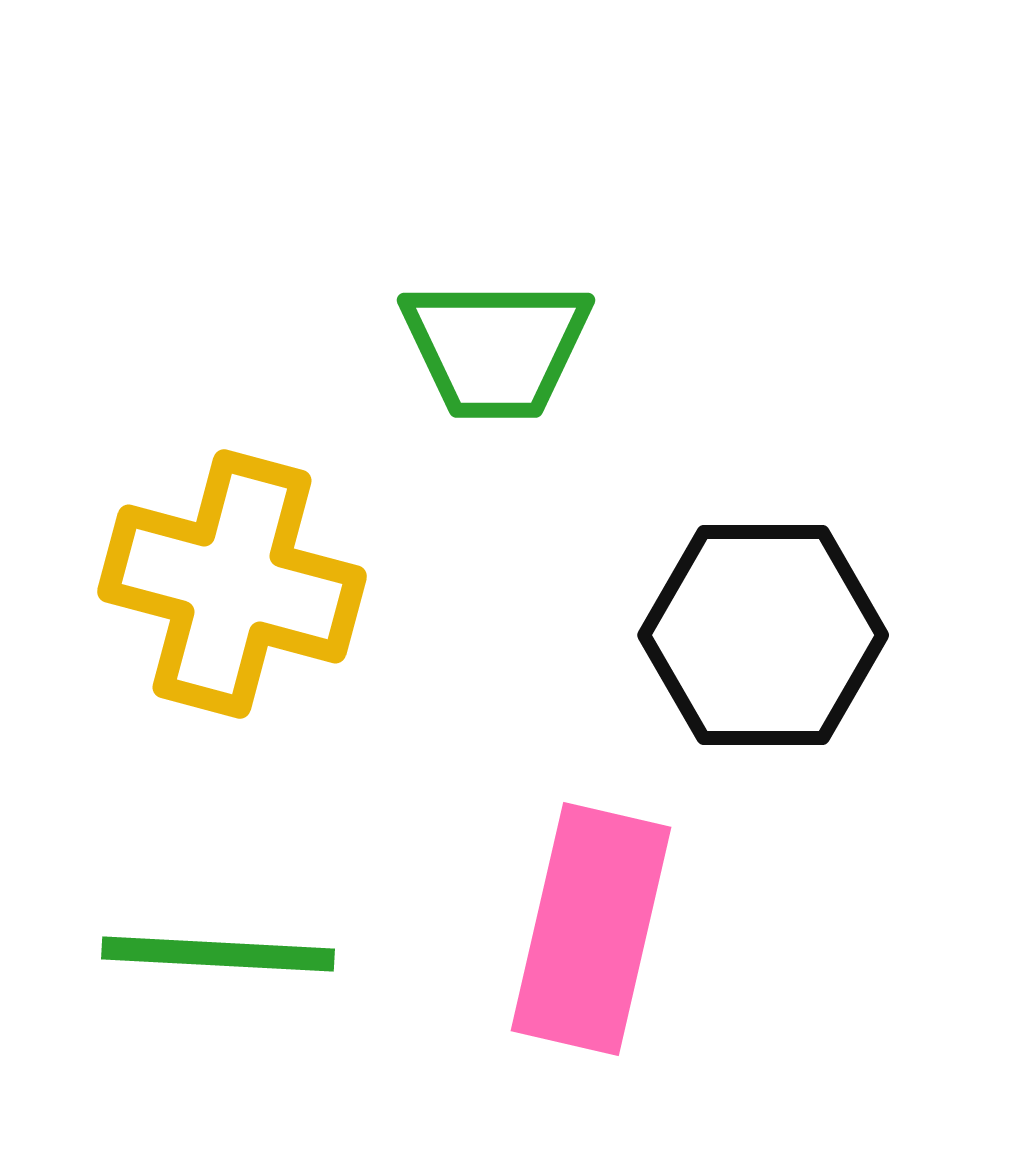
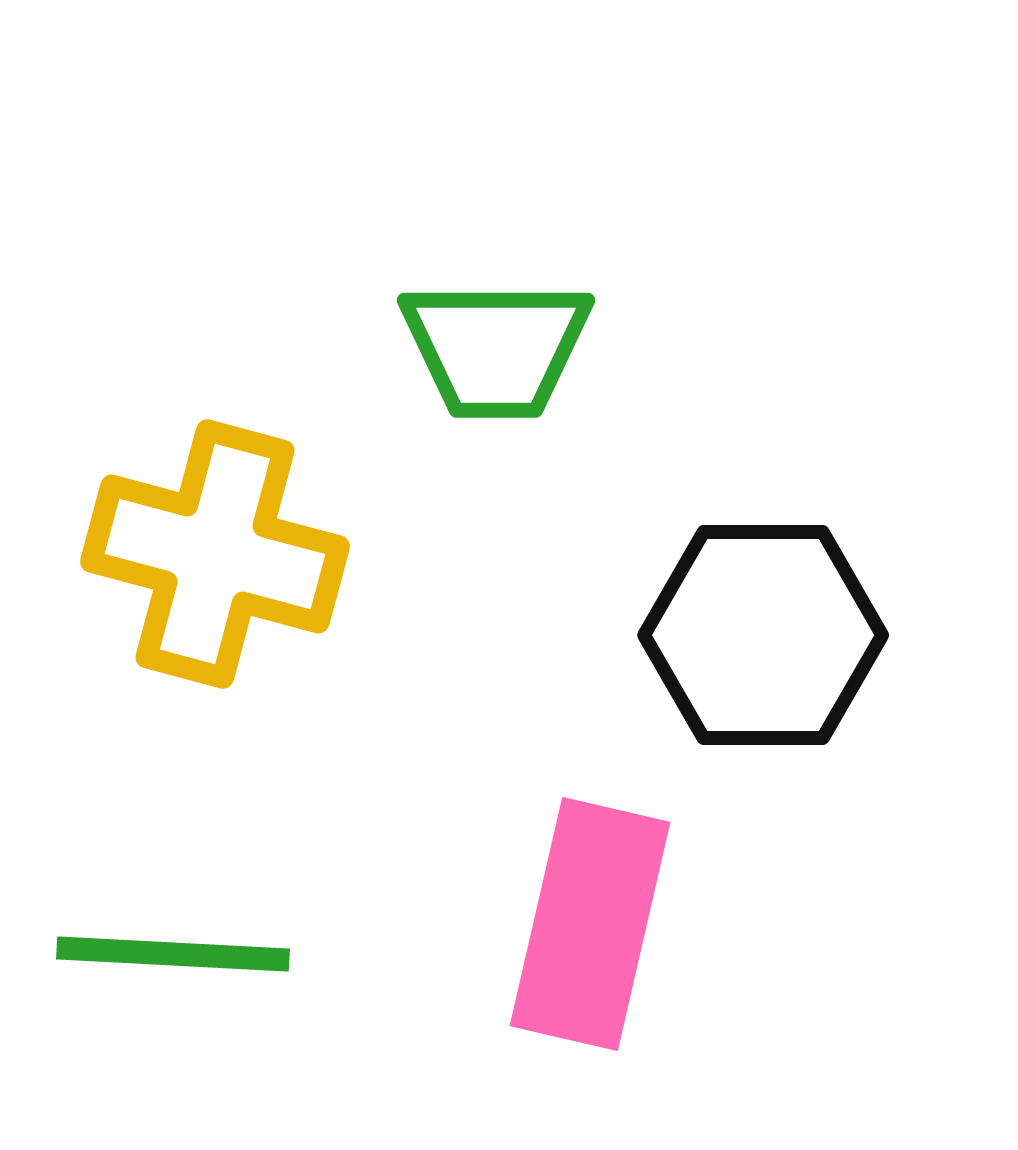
yellow cross: moved 17 px left, 30 px up
pink rectangle: moved 1 px left, 5 px up
green line: moved 45 px left
